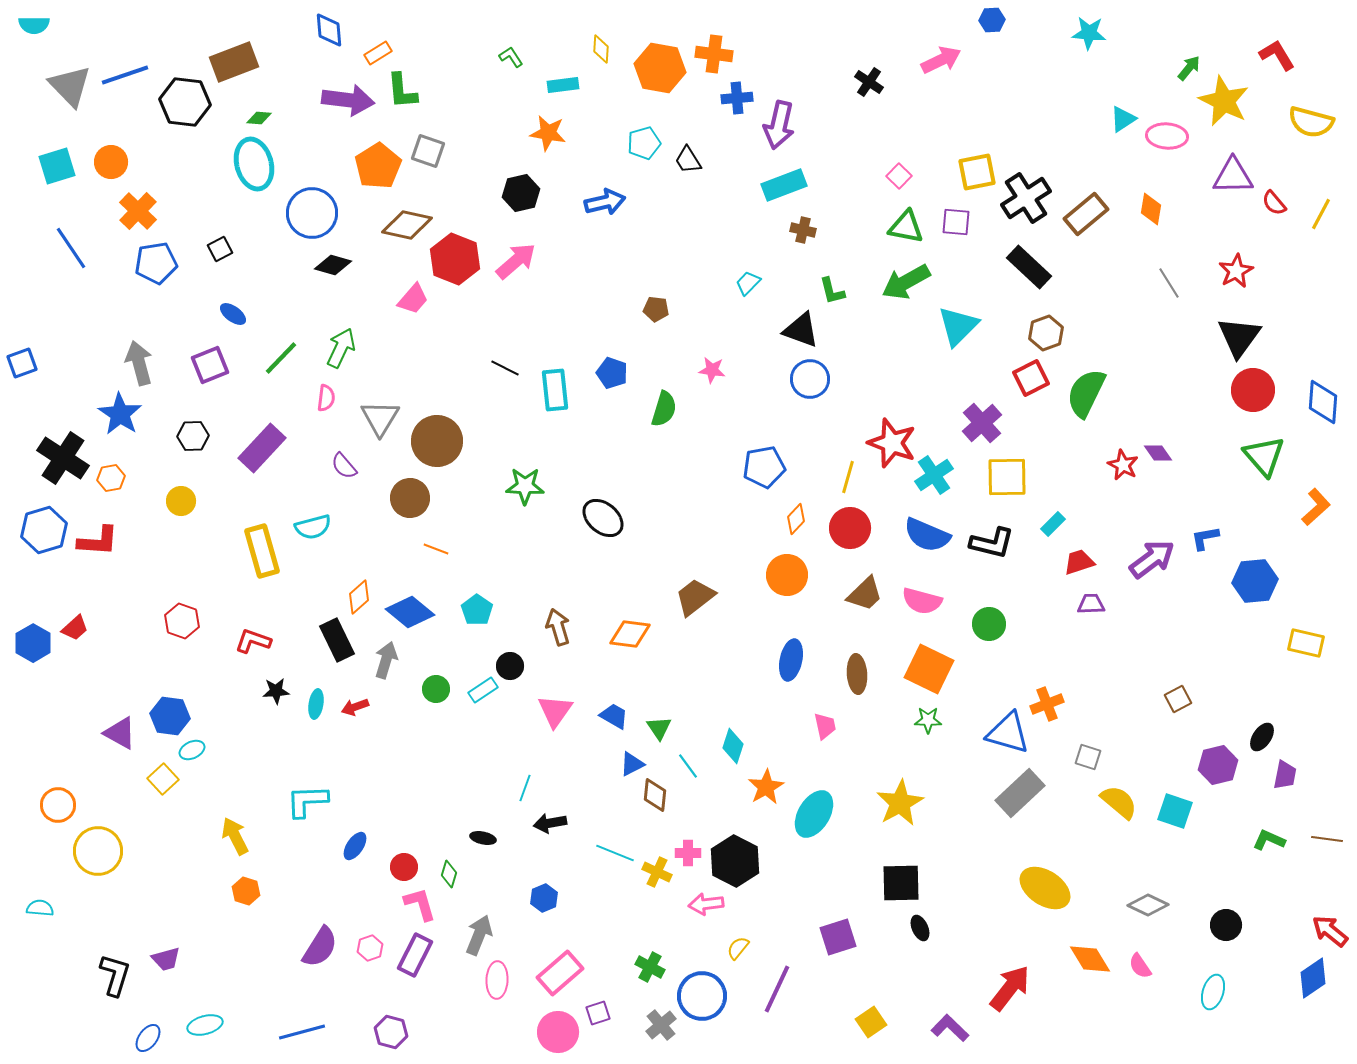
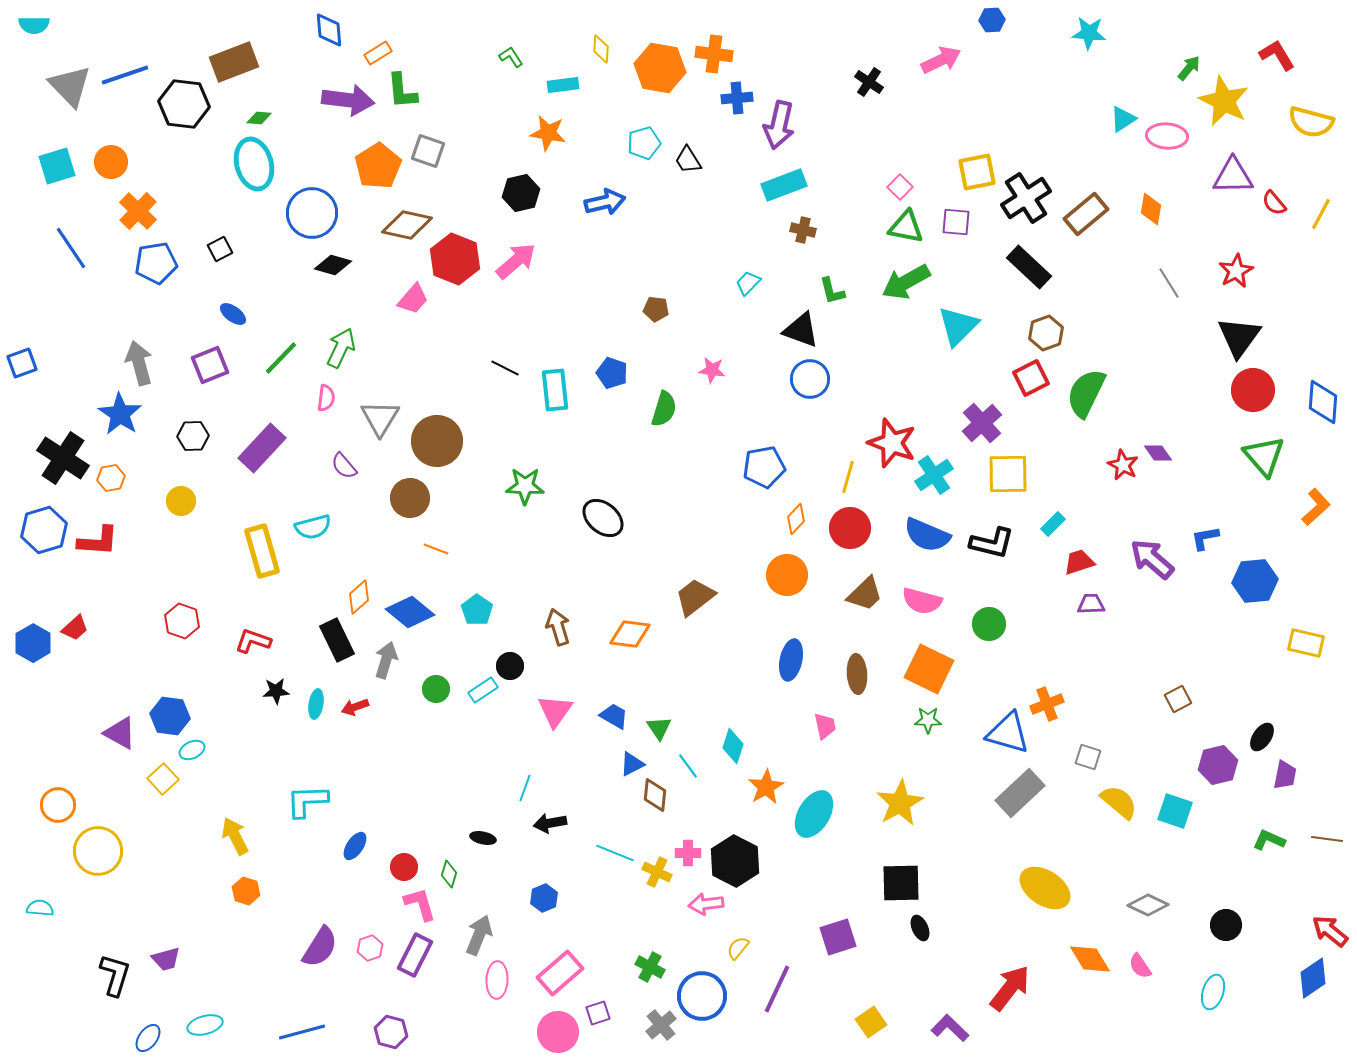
black hexagon at (185, 102): moved 1 px left, 2 px down
pink square at (899, 176): moved 1 px right, 11 px down
yellow square at (1007, 477): moved 1 px right, 3 px up
purple arrow at (1152, 559): rotated 102 degrees counterclockwise
